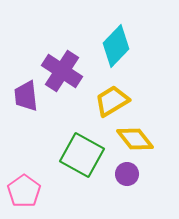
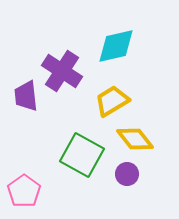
cyan diamond: rotated 33 degrees clockwise
